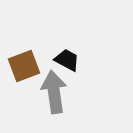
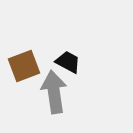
black trapezoid: moved 1 px right, 2 px down
